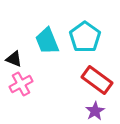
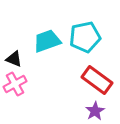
cyan pentagon: rotated 24 degrees clockwise
cyan trapezoid: rotated 92 degrees clockwise
pink cross: moved 6 px left
